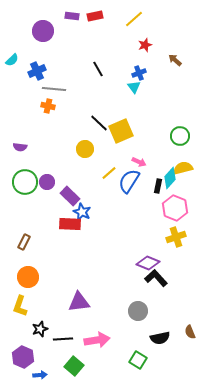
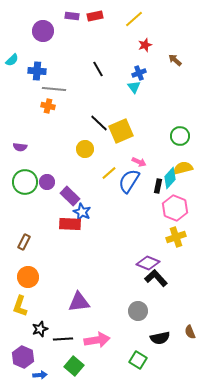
blue cross at (37, 71): rotated 30 degrees clockwise
